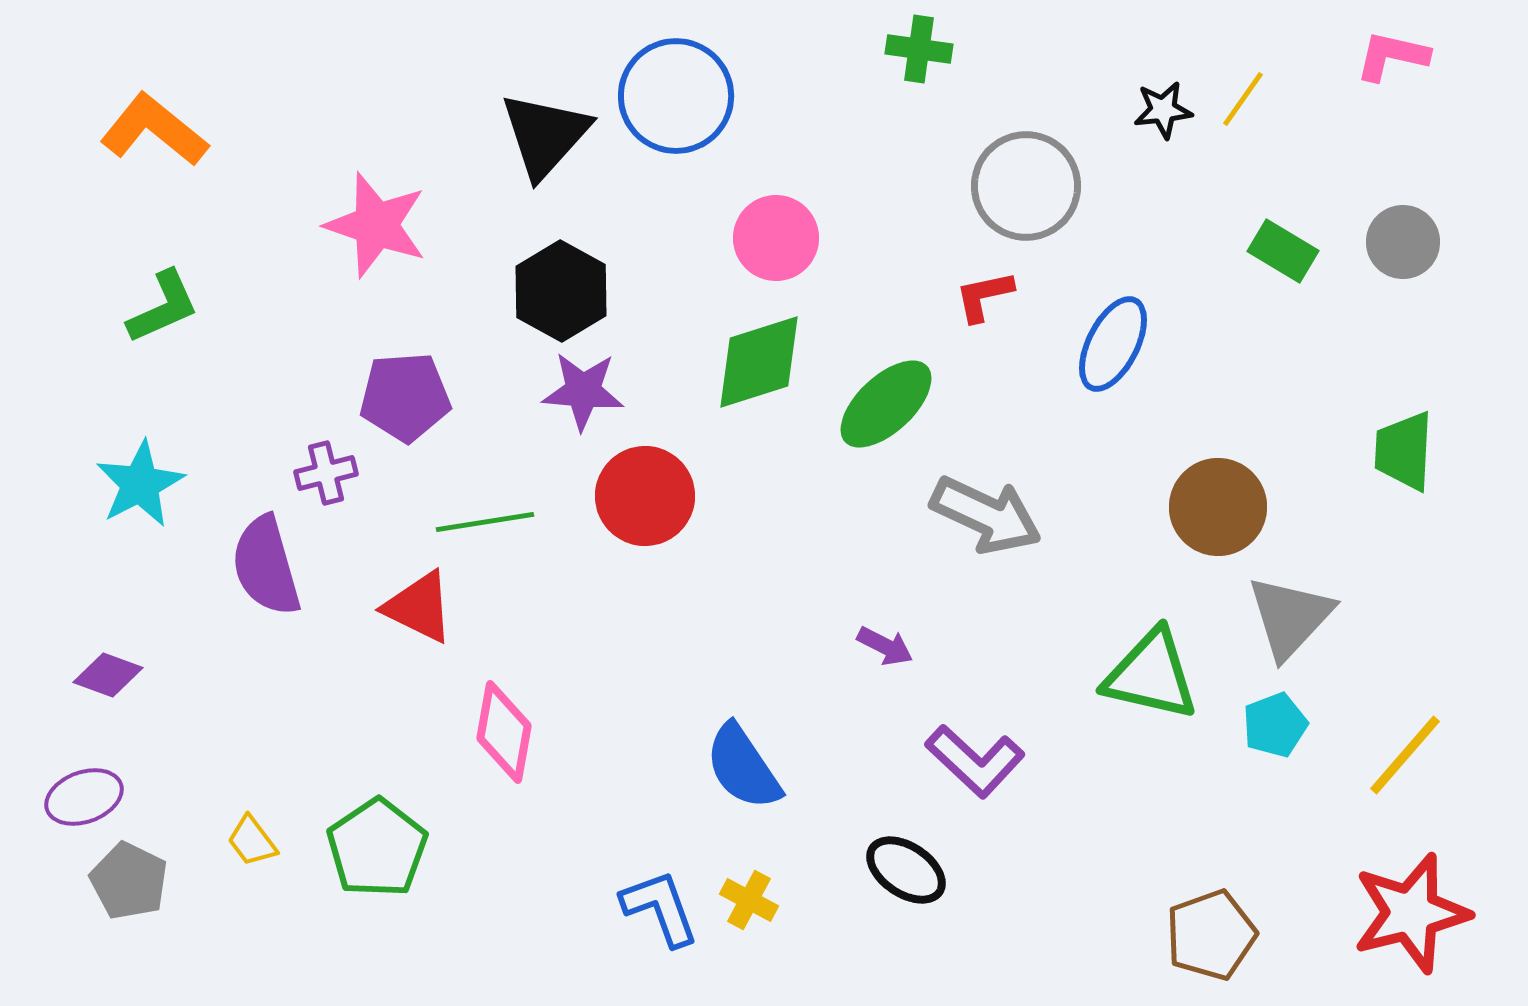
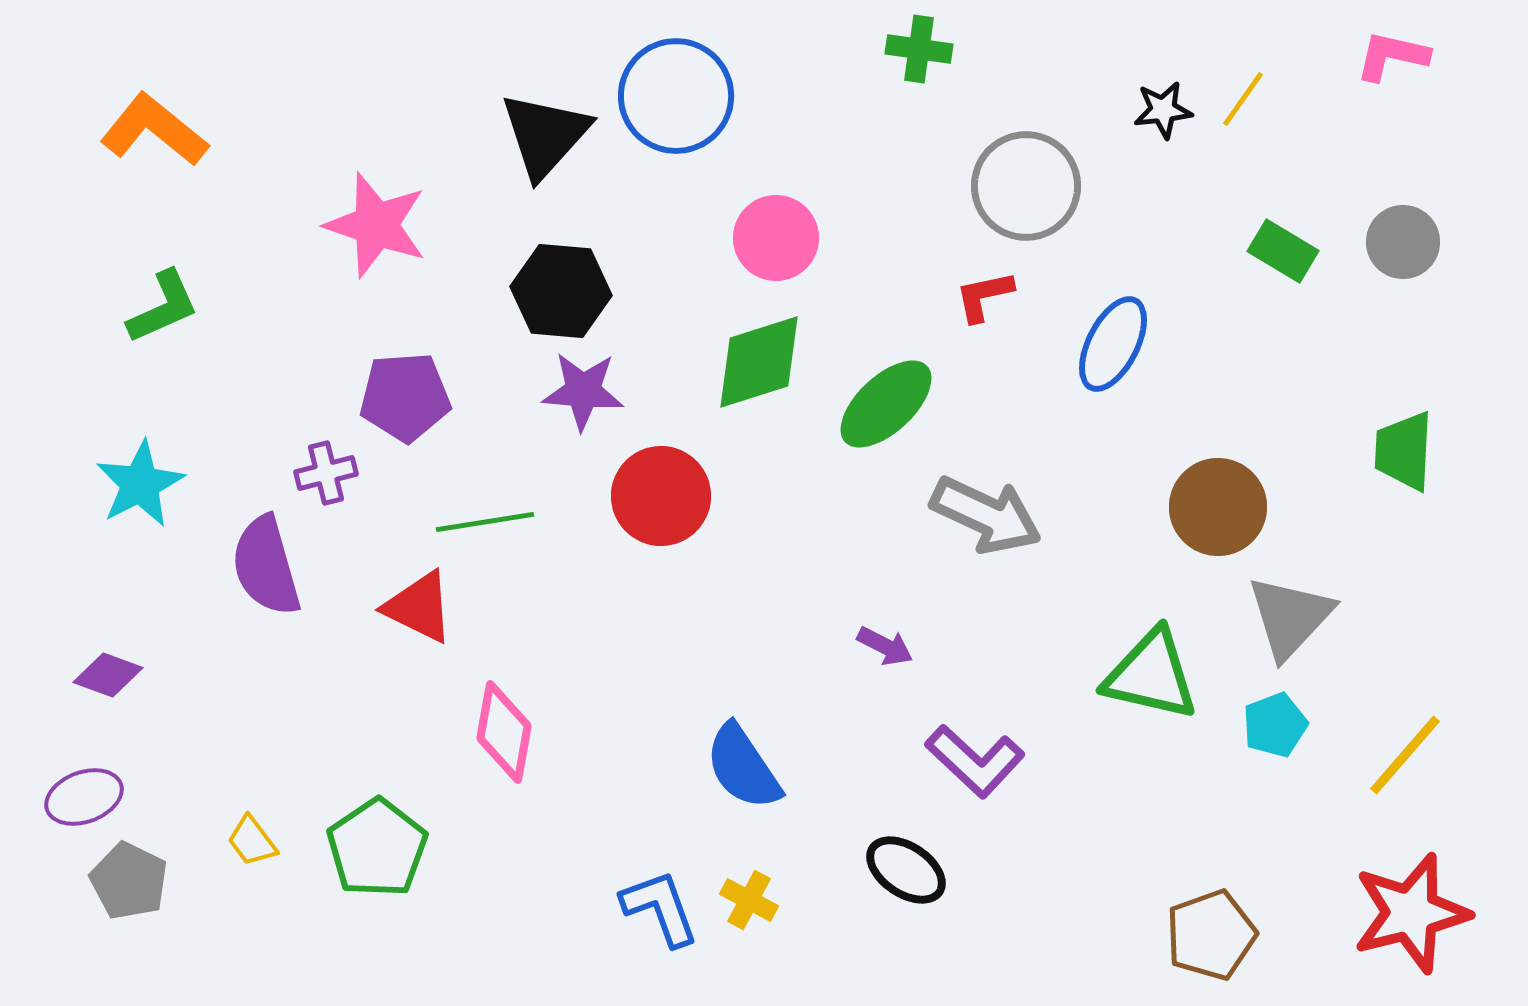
black hexagon at (561, 291): rotated 24 degrees counterclockwise
red circle at (645, 496): moved 16 px right
